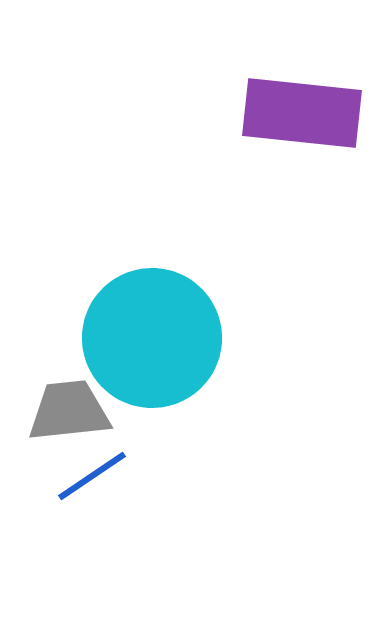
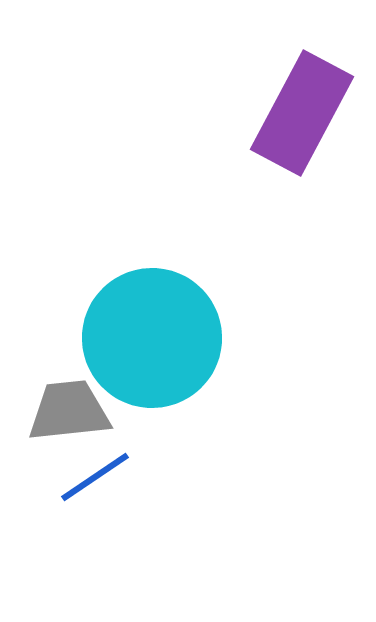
purple rectangle: rotated 68 degrees counterclockwise
blue line: moved 3 px right, 1 px down
